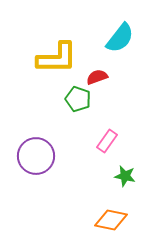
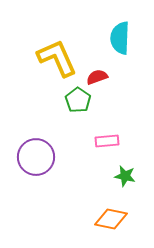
cyan semicircle: rotated 144 degrees clockwise
yellow L-shape: rotated 114 degrees counterclockwise
green pentagon: moved 1 px down; rotated 15 degrees clockwise
pink rectangle: rotated 50 degrees clockwise
purple circle: moved 1 px down
orange diamond: moved 1 px up
